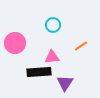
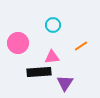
pink circle: moved 3 px right
